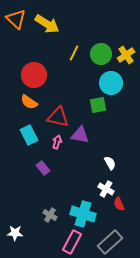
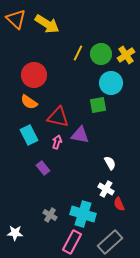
yellow line: moved 4 px right
